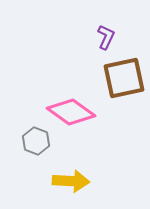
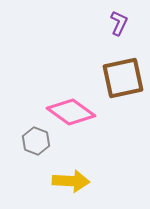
purple L-shape: moved 13 px right, 14 px up
brown square: moved 1 px left
